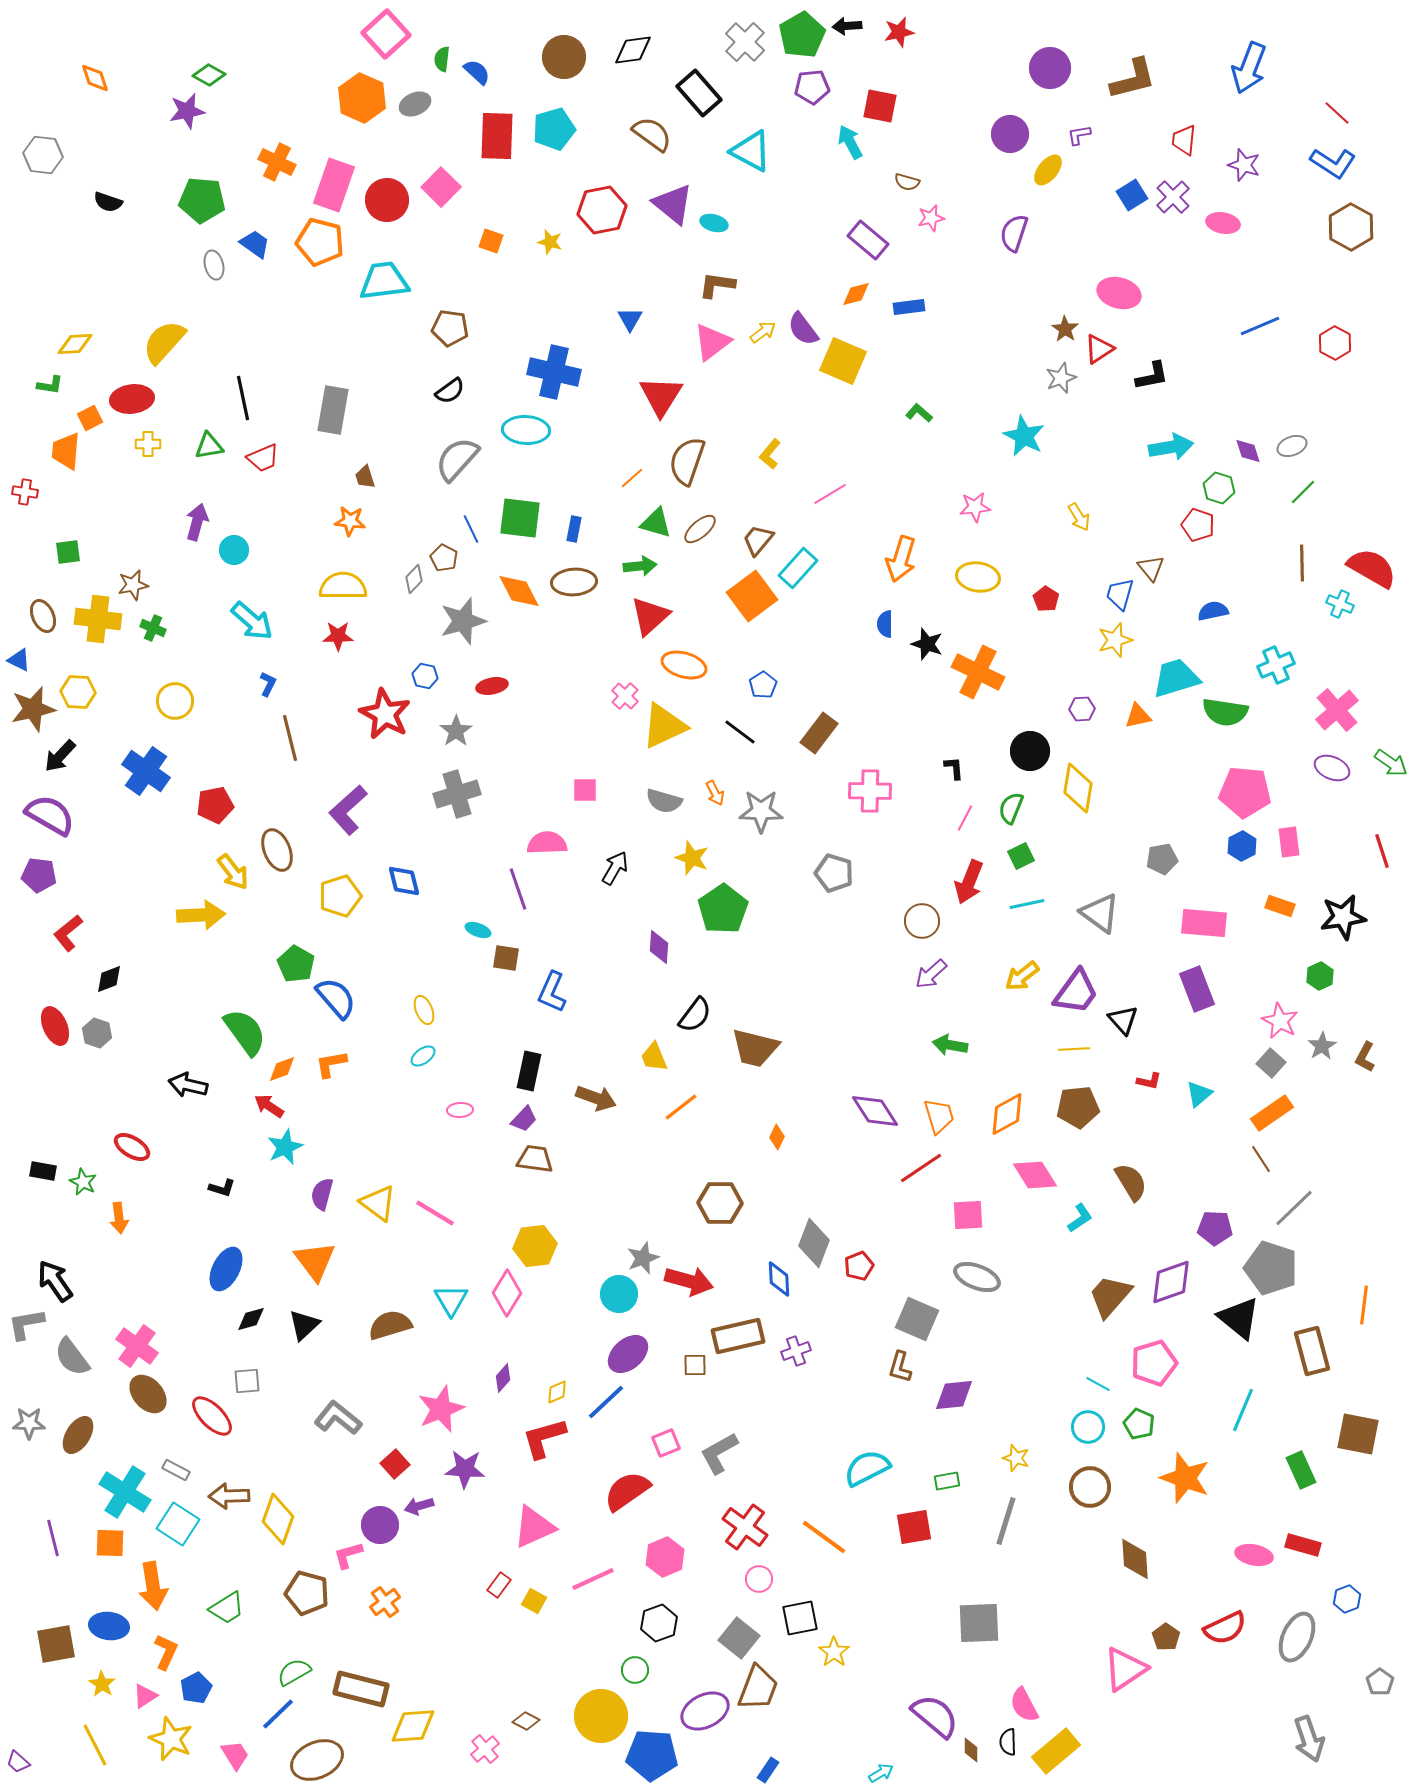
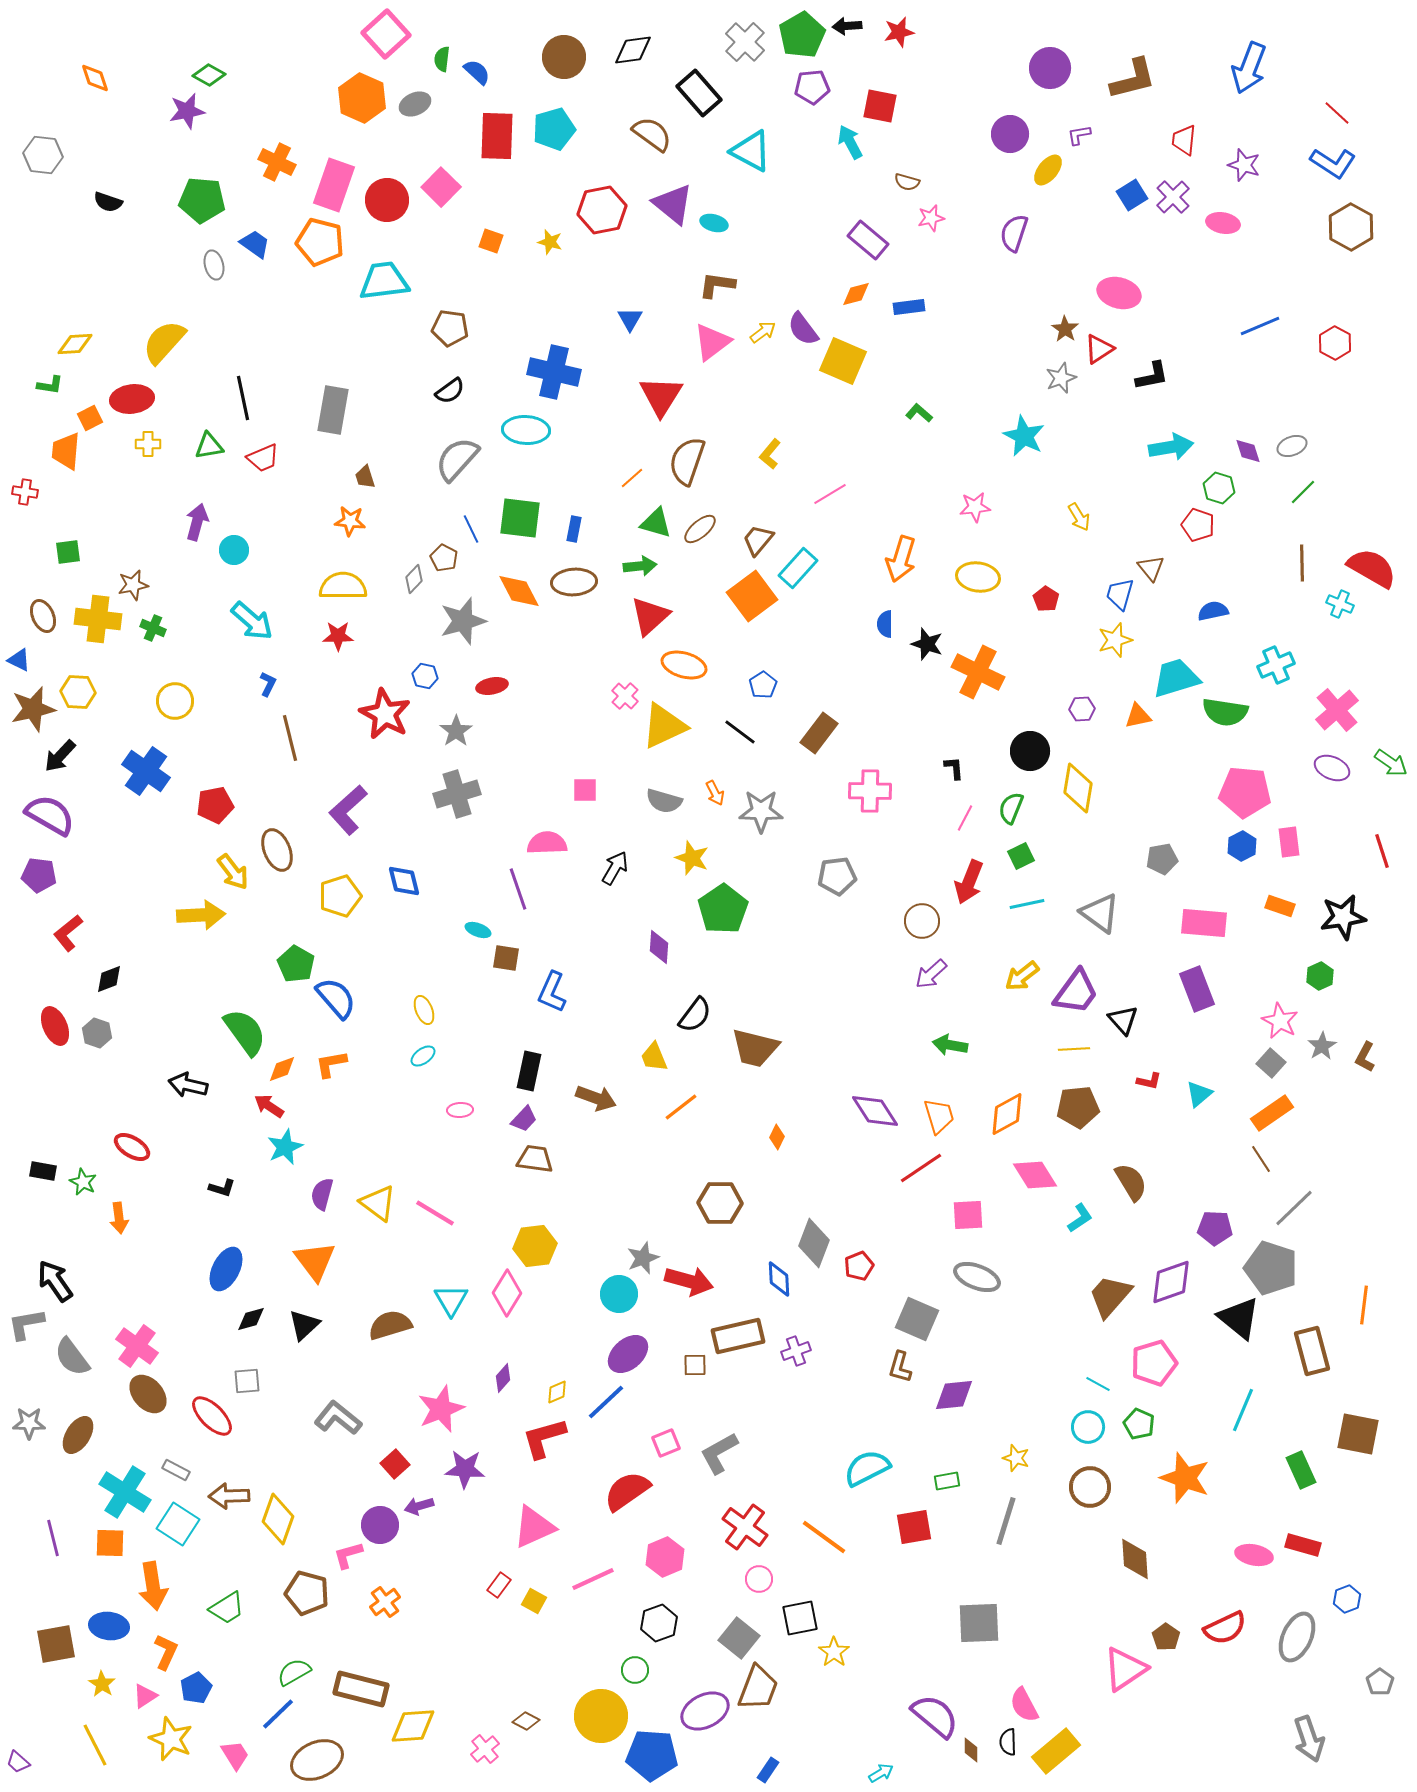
gray pentagon at (834, 873): moved 3 px right, 3 px down; rotated 24 degrees counterclockwise
